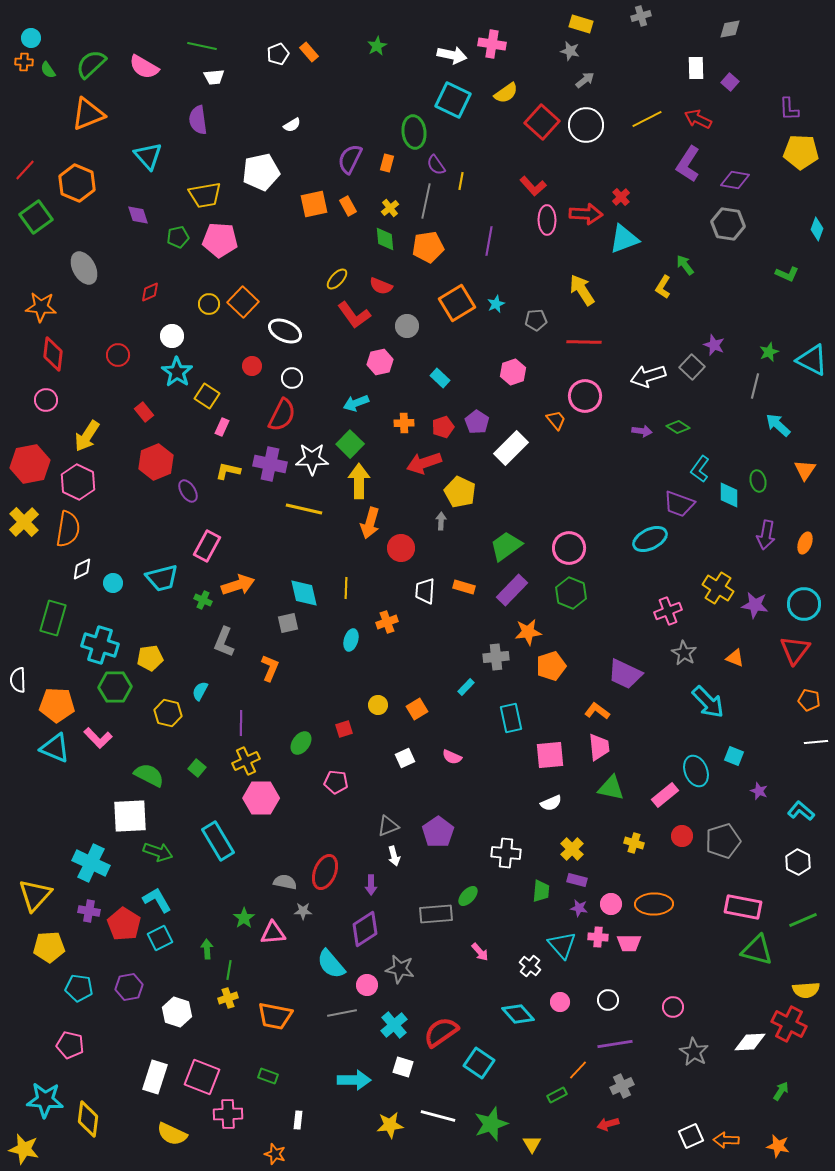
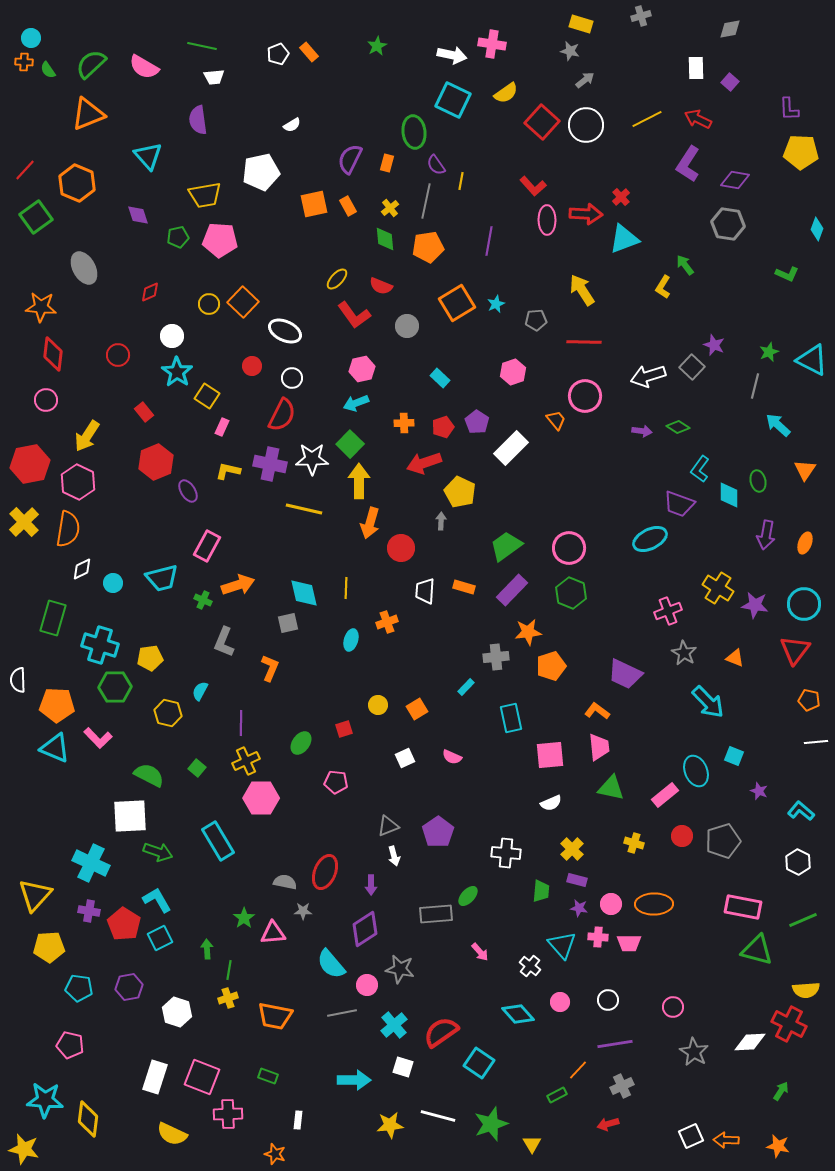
pink hexagon at (380, 362): moved 18 px left, 7 px down
